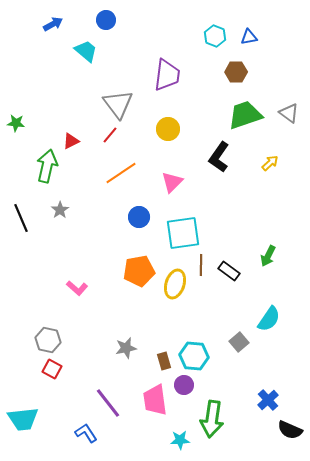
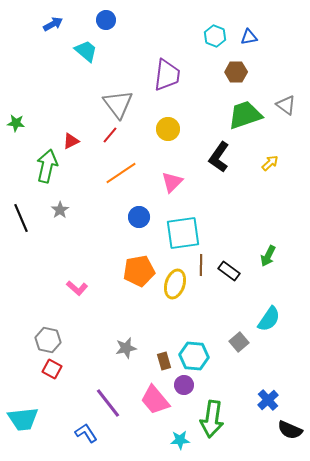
gray triangle at (289, 113): moved 3 px left, 8 px up
pink trapezoid at (155, 400): rotated 32 degrees counterclockwise
